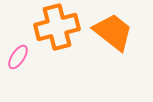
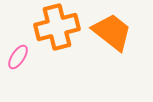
orange trapezoid: moved 1 px left
